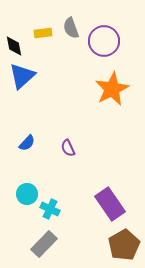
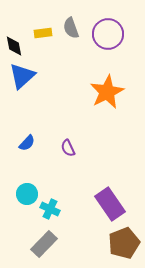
purple circle: moved 4 px right, 7 px up
orange star: moved 5 px left, 3 px down
brown pentagon: moved 2 px up; rotated 8 degrees clockwise
